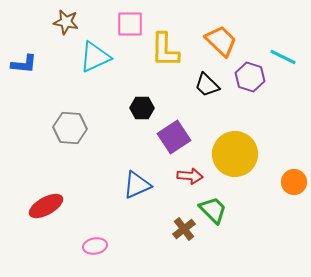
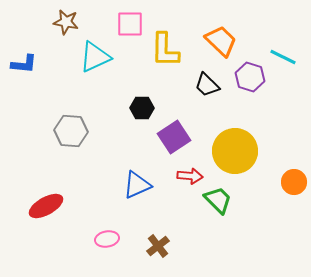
gray hexagon: moved 1 px right, 3 px down
yellow circle: moved 3 px up
green trapezoid: moved 5 px right, 10 px up
brown cross: moved 26 px left, 17 px down
pink ellipse: moved 12 px right, 7 px up
